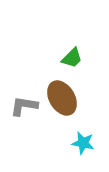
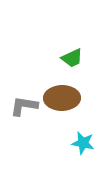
green trapezoid: rotated 20 degrees clockwise
brown ellipse: rotated 60 degrees counterclockwise
